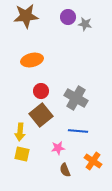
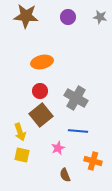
brown star: rotated 10 degrees clockwise
gray star: moved 15 px right, 7 px up
orange ellipse: moved 10 px right, 2 px down
red circle: moved 1 px left
yellow arrow: rotated 24 degrees counterclockwise
pink star: rotated 16 degrees counterclockwise
yellow square: moved 1 px down
orange cross: rotated 18 degrees counterclockwise
brown semicircle: moved 5 px down
